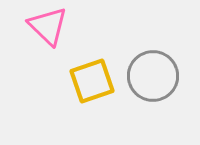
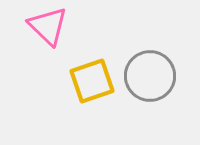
gray circle: moved 3 px left
